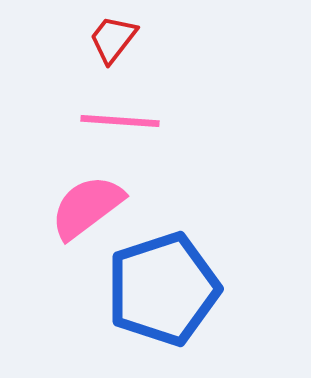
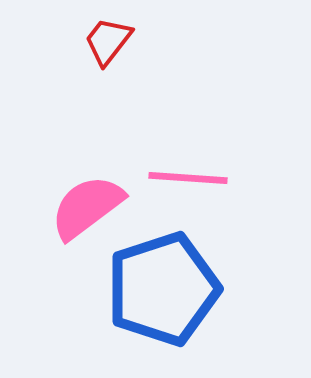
red trapezoid: moved 5 px left, 2 px down
pink line: moved 68 px right, 57 px down
